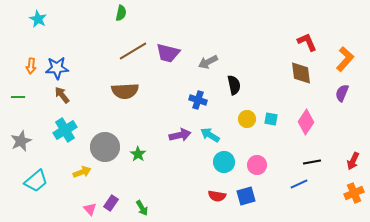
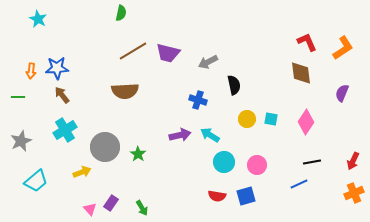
orange L-shape: moved 2 px left, 11 px up; rotated 15 degrees clockwise
orange arrow: moved 5 px down
